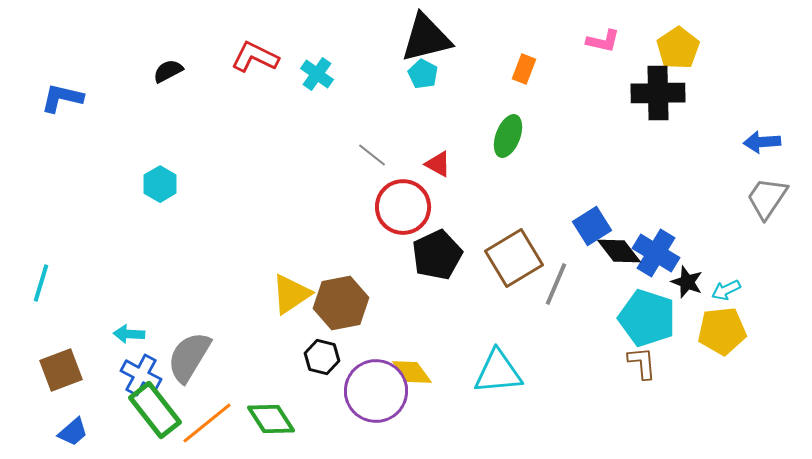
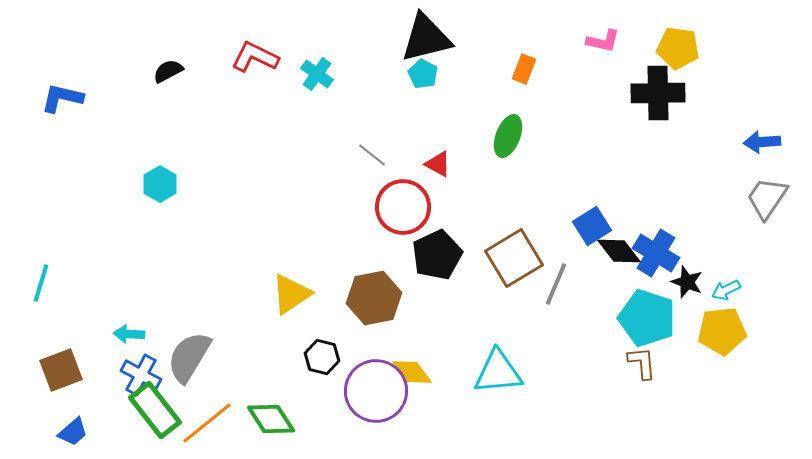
yellow pentagon at (678, 48): rotated 30 degrees counterclockwise
brown hexagon at (341, 303): moved 33 px right, 5 px up
